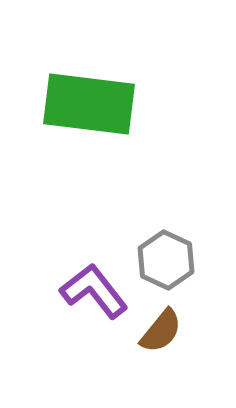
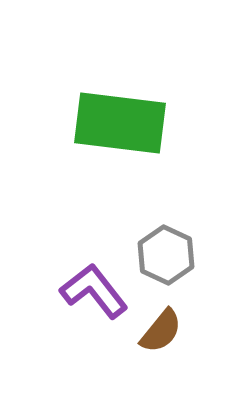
green rectangle: moved 31 px right, 19 px down
gray hexagon: moved 5 px up
